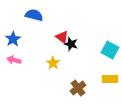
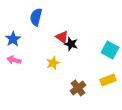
blue semicircle: moved 2 px right, 2 px down; rotated 90 degrees counterclockwise
yellow star: rotated 16 degrees clockwise
yellow rectangle: moved 2 px left, 1 px down; rotated 21 degrees counterclockwise
